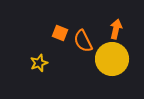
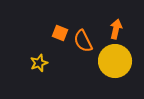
yellow circle: moved 3 px right, 2 px down
